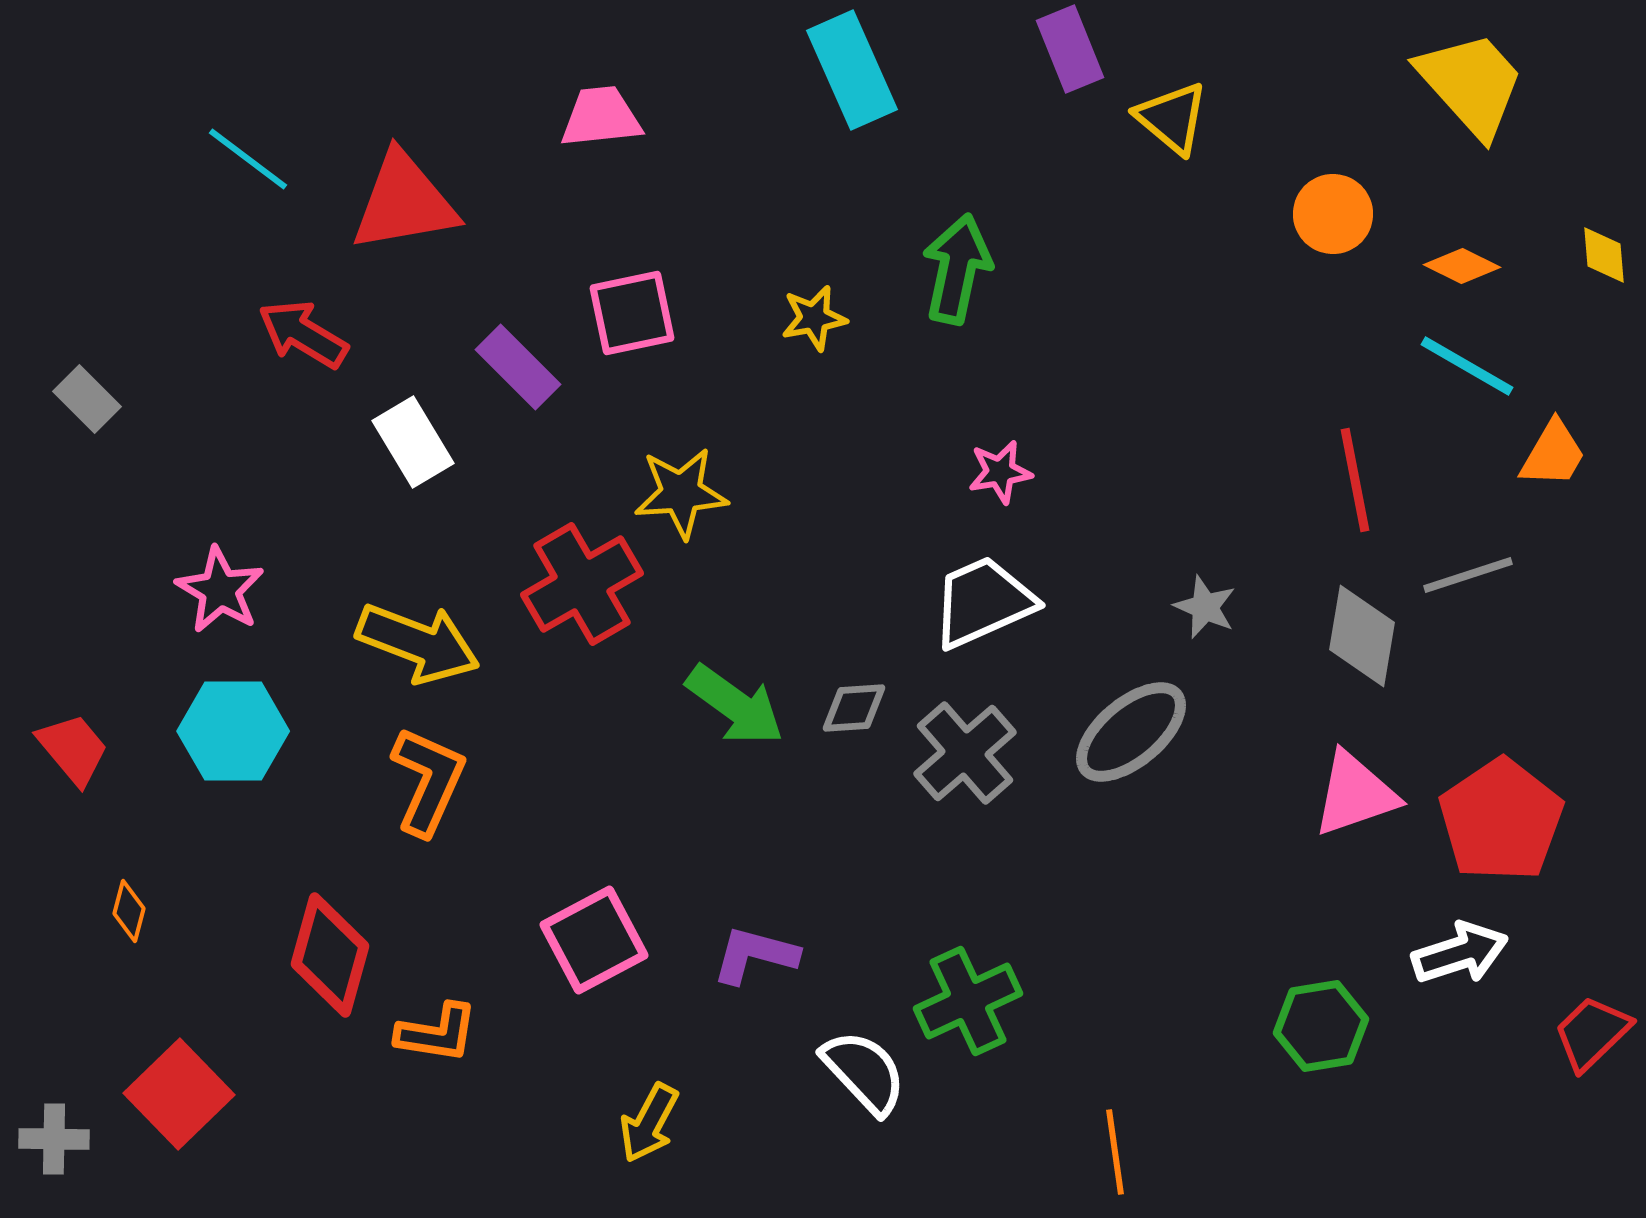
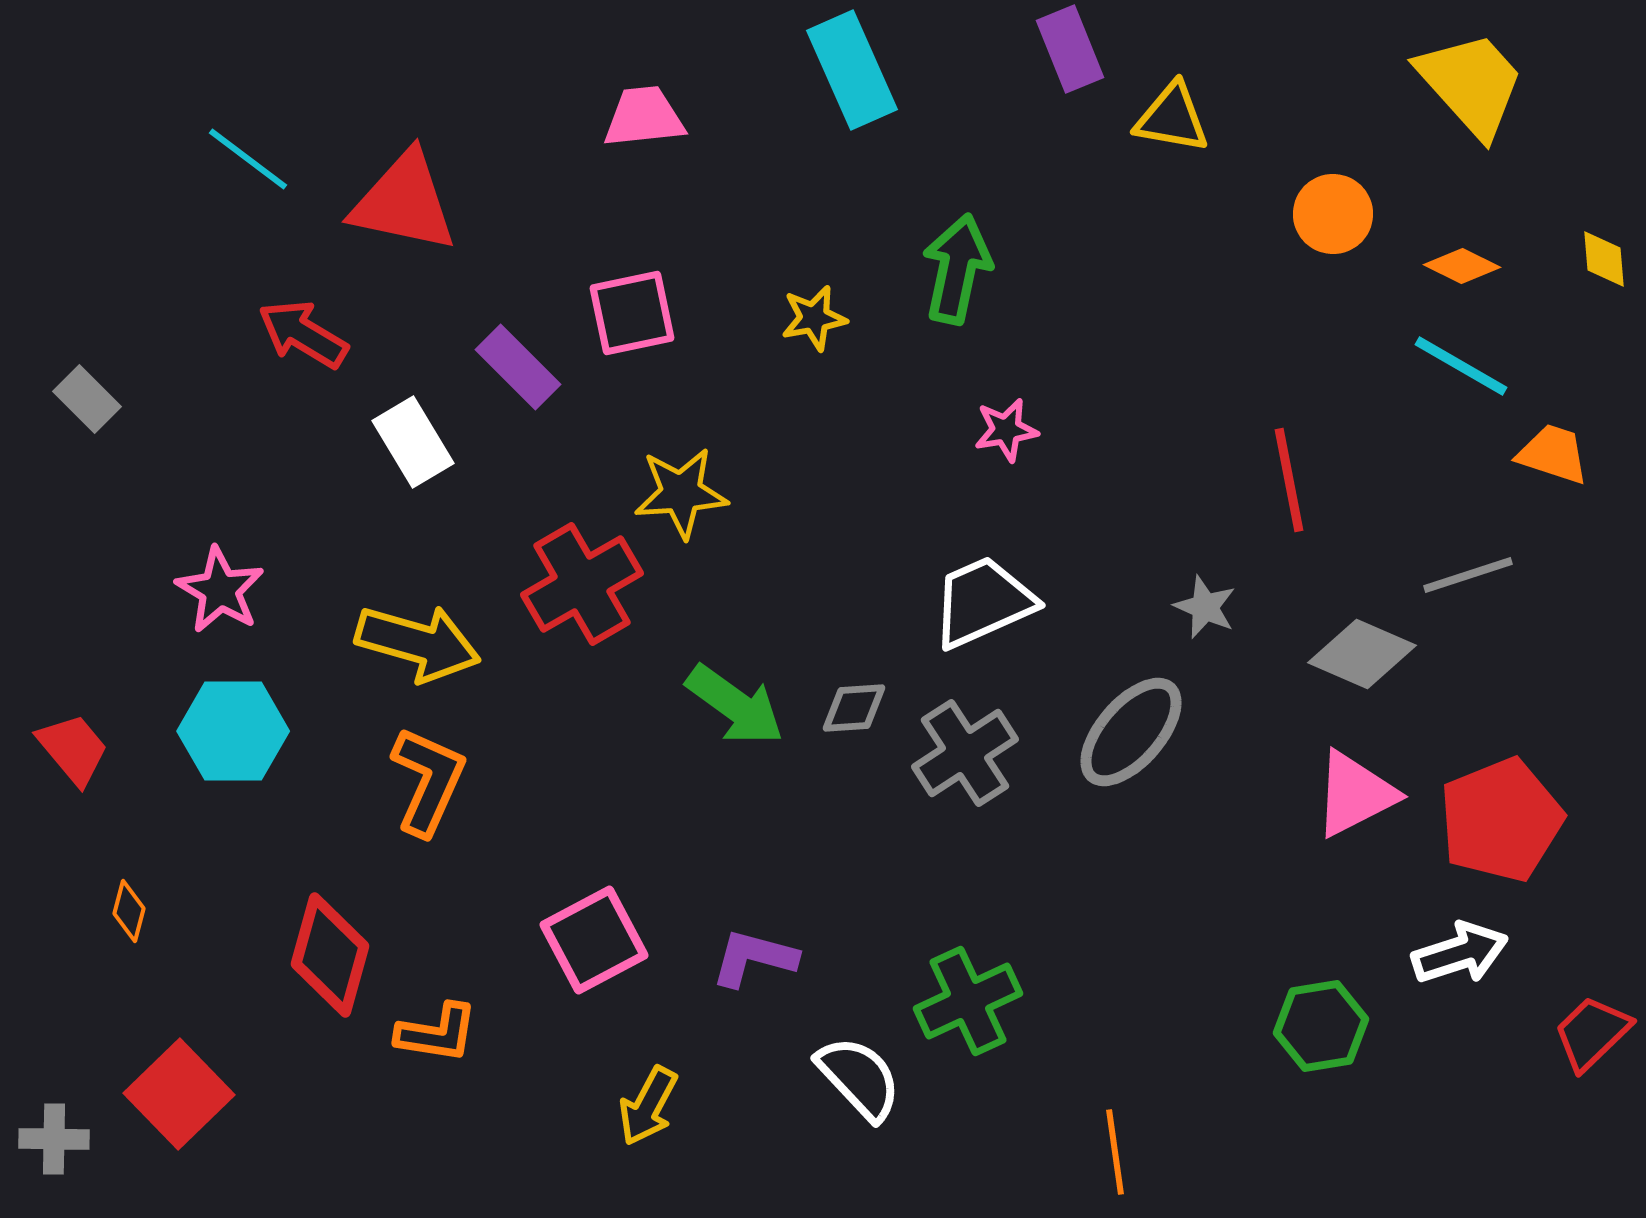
pink trapezoid at (601, 117): moved 43 px right
yellow triangle at (1172, 118): rotated 30 degrees counterclockwise
red triangle at (404, 202): rotated 22 degrees clockwise
yellow diamond at (1604, 255): moved 4 px down
cyan line at (1467, 366): moved 6 px left
orange trapezoid at (1553, 454): rotated 102 degrees counterclockwise
pink star at (1000, 472): moved 6 px right, 42 px up
red line at (1355, 480): moved 66 px left
gray diamond at (1362, 636): moved 18 px down; rotated 76 degrees counterclockwise
yellow arrow at (418, 643): rotated 5 degrees counterclockwise
gray ellipse at (1131, 732): rotated 9 degrees counterclockwise
gray cross at (965, 753): rotated 8 degrees clockwise
pink triangle at (1355, 794): rotated 8 degrees counterclockwise
red pentagon at (1501, 820): rotated 12 degrees clockwise
purple L-shape at (755, 955): moved 1 px left, 3 px down
white semicircle at (864, 1072): moved 5 px left, 6 px down
yellow arrow at (649, 1123): moved 1 px left, 17 px up
